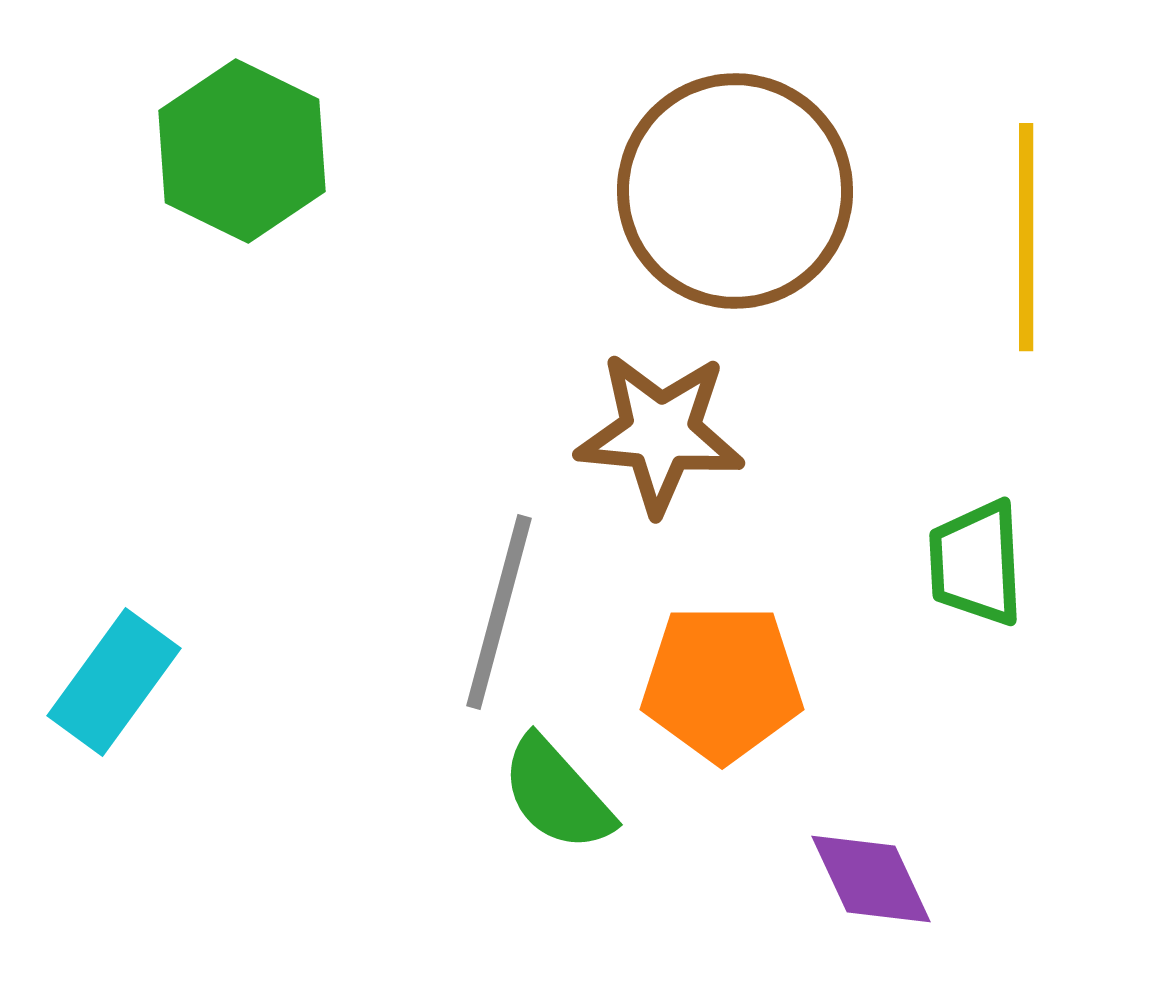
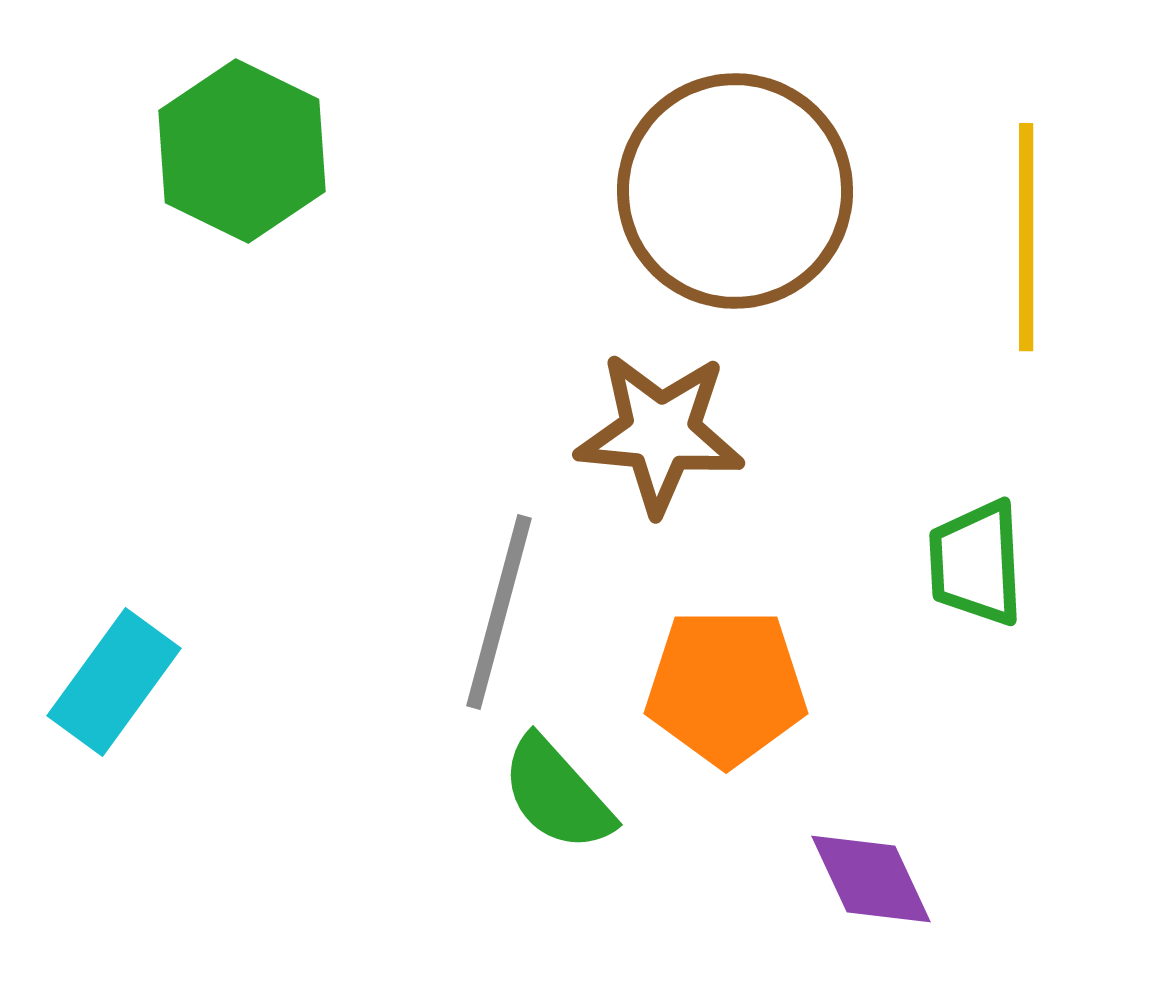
orange pentagon: moved 4 px right, 4 px down
